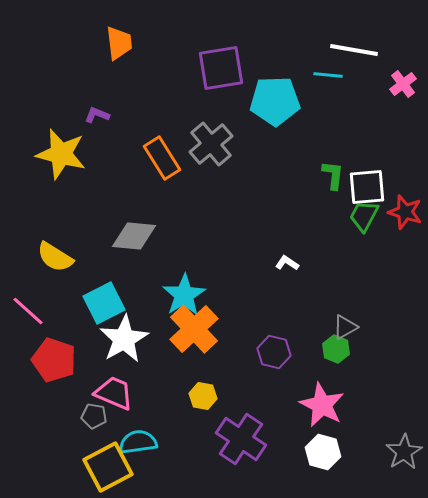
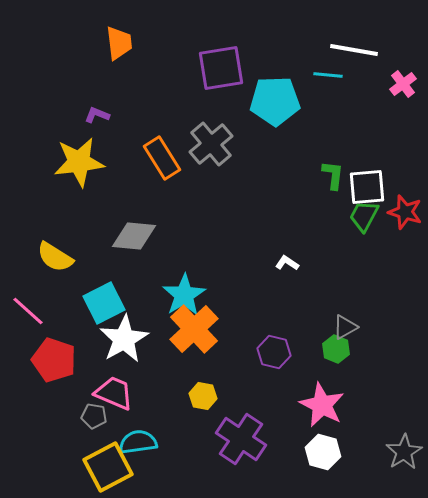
yellow star: moved 18 px right, 8 px down; rotated 21 degrees counterclockwise
